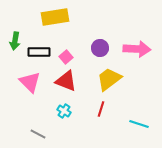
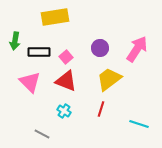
pink arrow: rotated 60 degrees counterclockwise
gray line: moved 4 px right
